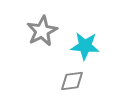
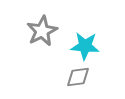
gray diamond: moved 6 px right, 4 px up
